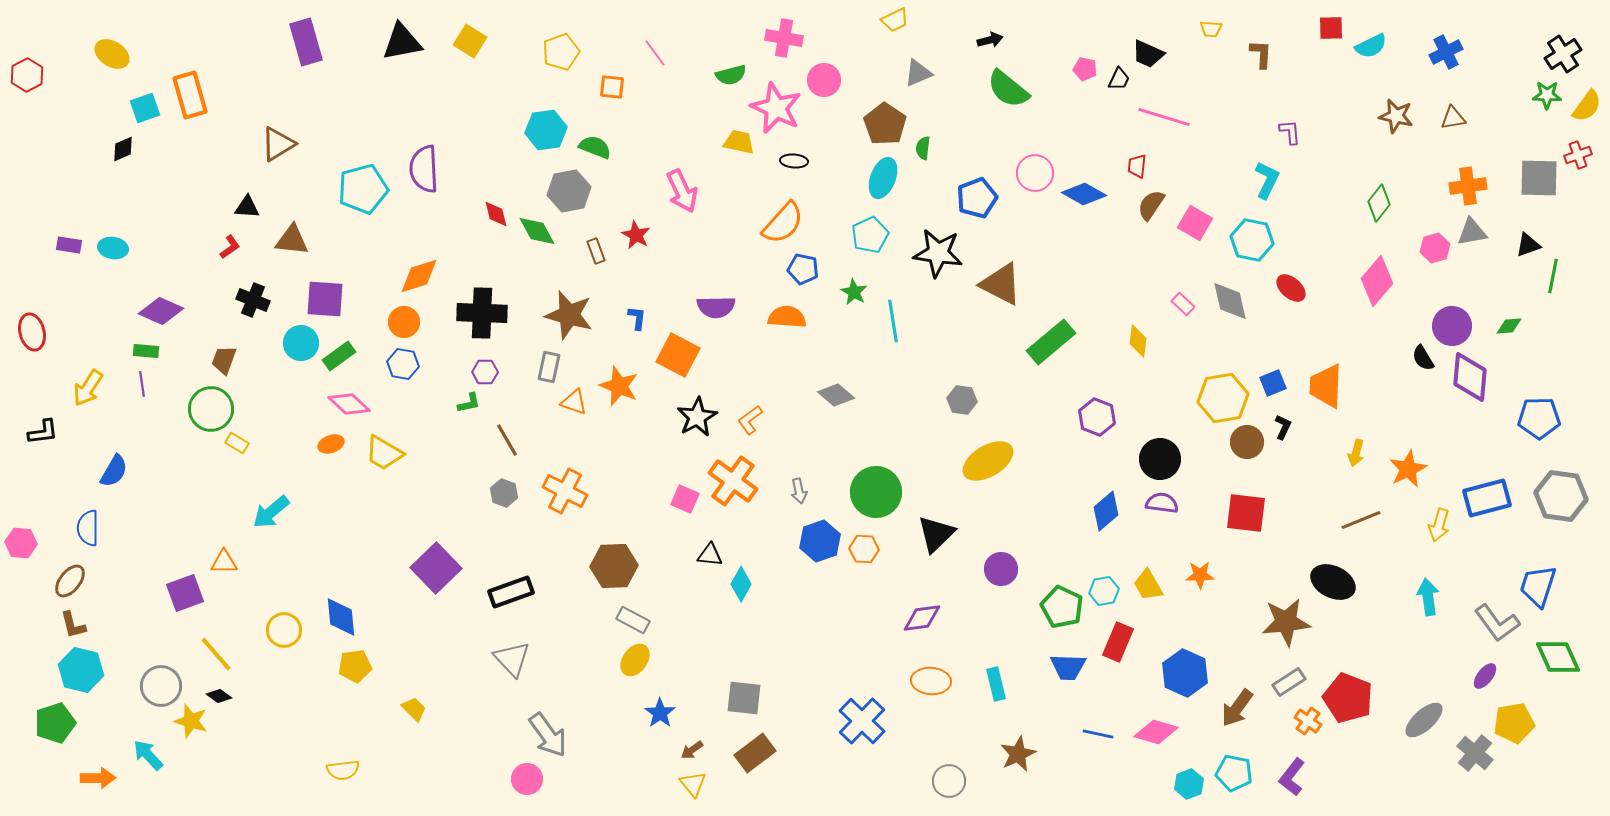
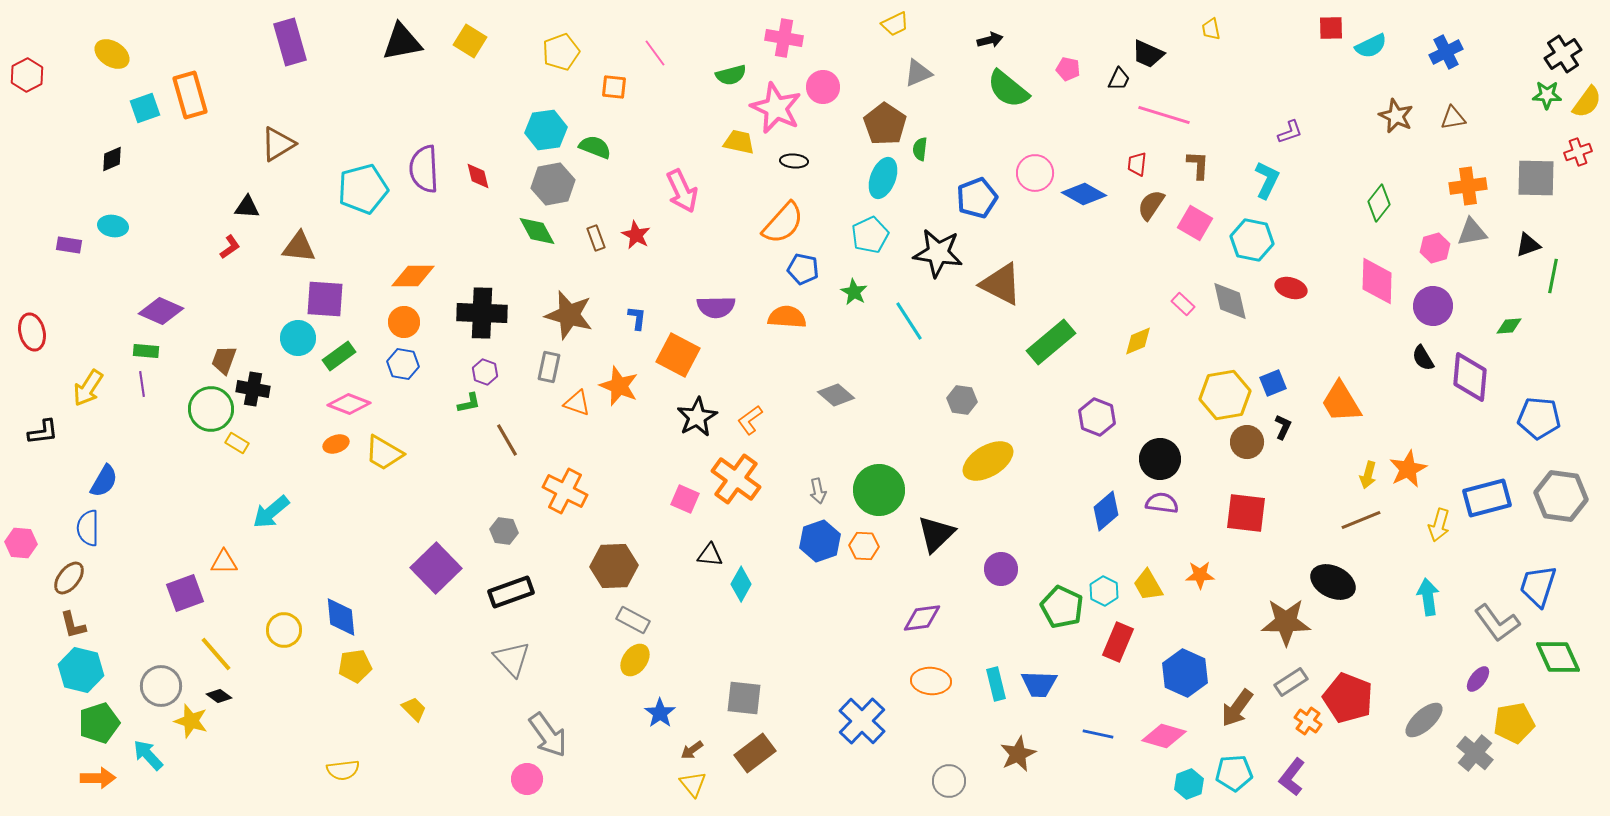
yellow trapezoid at (895, 20): moved 4 px down
yellow trapezoid at (1211, 29): rotated 75 degrees clockwise
purple rectangle at (306, 42): moved 16 px left
brown L-shape at (1261, 54): moved 63 px left, 111 px down
pink pentagon at (1085, 69): moved 17 px left
pink circle at (824, 80): moved 1 px left, 7 px down
orange square at (612, 87): moved 2 px right
yellow semicircle at (1587, 106): moved 4 px up
brown star at (1396, 116): rotated 12 degrees clockwise
pink line at (1164, 117): moved 2 px up
purple L-shape at (1290, 132): rotated 76 degrees clockwise
green semicircle at (923, 148): moved 3 px left, 1 px down
black diamond at (123, 149): moved 11 px left, 10 px down
red cross at (1578, 155): moved 3 px up
red trapezoid at (1137, 166): moved 2 px up
gray square at (1539, 178): moved 3 px left
gray hexagon at (569, 191): moved 16 px left, 7 px up
red diamond at (496, 214): moved 18 px left, 38 px up
brown triangle at (292, 240): moved 7 px right, 7 px down
cyan ellipse at (113, 248): moved 22 px up
brown rectangle at (596, 251): moved 13 px up
orange diamond at (419, 276): moved 6 px left; rotated 18 degrees clockwise
pink diamond at (1377, 281): rotated 39 degrees counterclockwise
red ellipse at (1291, 288): rotated 24 degrees counterclockwise
black cross at (253, 300): moved 89 px down; rotated 12 degrees counterclockwise
cyan line at (893, 321): moved 16 px right; rotated 24 degrees counterclockwise
purple circle at (1452, 326): moved 19 px left, 20 px up
yellow diamond at (1138, 341): rotated 60 degrees clockwise
cyan circle at (301, 343): moved 3 px left, 5 px up
purple hexagon at (485, 372): rotated 20 degrees clockwise
orange trapezoid at (1326, 386): moved 15 px right, 16 px down; rotated 33 degrees counterclockwise
yellow hexagon at (1223, 398): moved 2 px right, 3 px up
orange triangle at (574, 402): moved 3 px right, 1 px down
pink diamond at (349, 404): rotated 21 degrees counterclockwise
blue pentagon at (1539, 418): rotated 6 degrees clockwise
orange ellipse at (331, 444): moved 5 px right
yellow arrow at (1356, 453): moved 12 px right, 22 px down
blue semicircle at (114, 471): moved 10 px left, 10 px down
orange cross at (733, 481): moved 3 px right, 2 px up
gray arrow at (799, 491): moved 19 px right
green circle at (876, 492): moved 3 px right, 2 px up
gray hexagon at (504, 493): moved 38 px down; rotated 12 degrees counterclockwise
orange hexagon at (864, 549): moved 3 px up
brown ellipse at (70, 581): moved 1 px left, 3 px up
cyan hexagon at (1104, 591): rotated 24 degrees counterclockwise
brown star at (1286, 622): rotated 6 degrees clockwise
blue trapezoid at (1068, 667): moved 29 px left, 17 px down
purple ellipse at (1485, 676): moved 7 px left, 3 px down
gray rectangle at (1289, 682): moved 2 px right
green pentagon at (55, 723): moved 44 px right
pink diamond at (1156, 732): moved 8 px right, 4 px down
cyan pentagon at (1234, 773): rotated 15 degrees counterclockwise
